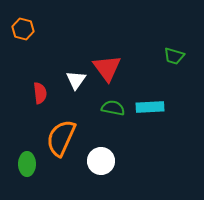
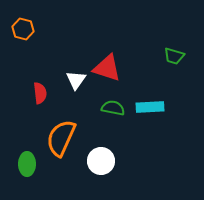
red triangle: rotated 36 degrees counterclockwise
